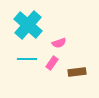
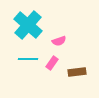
pink semicircle: moved 2 px up
cyan line: moved 1 px right
